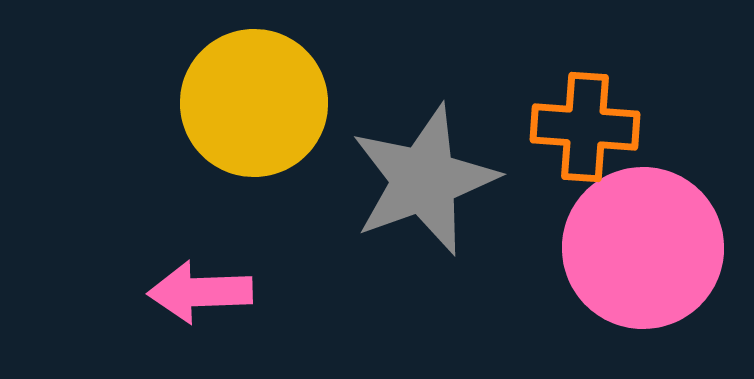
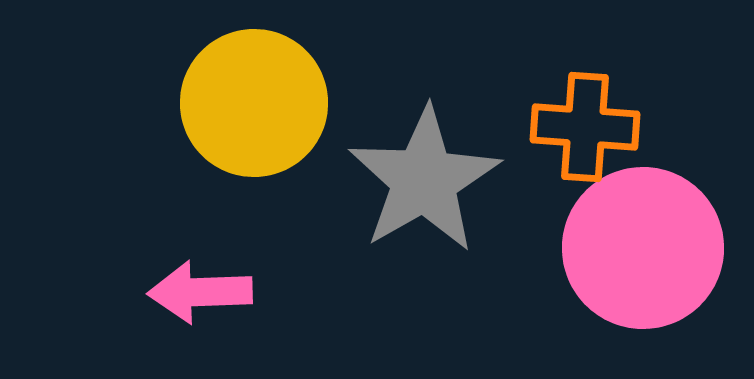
gray star: rotated 10 degrees counterclockwise
